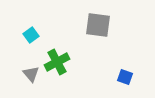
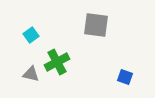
gray square: moved 2 px left
gray triangle: rotated 36 degrees counterclockwise
